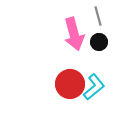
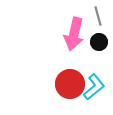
pink arrow: rotated 28 degrees clockwise
